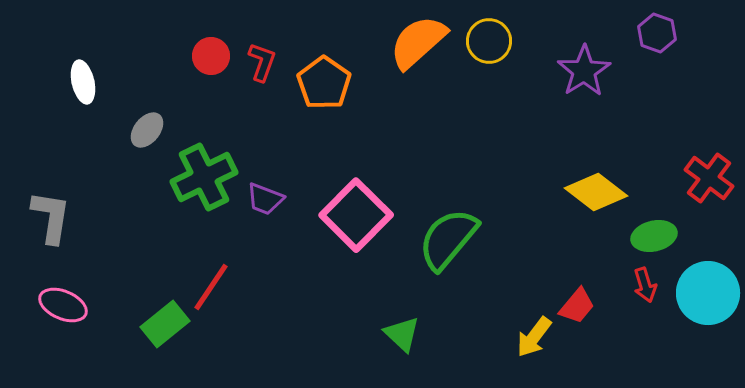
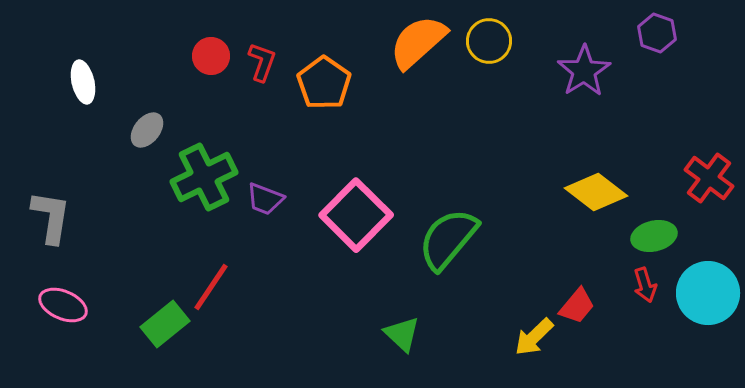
yellow arrow: rotated 9 degrees clockwise
